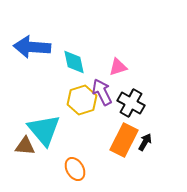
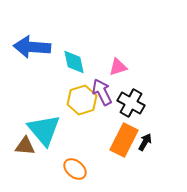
orange ellipse: rotated 20 degrees counterclockwise
